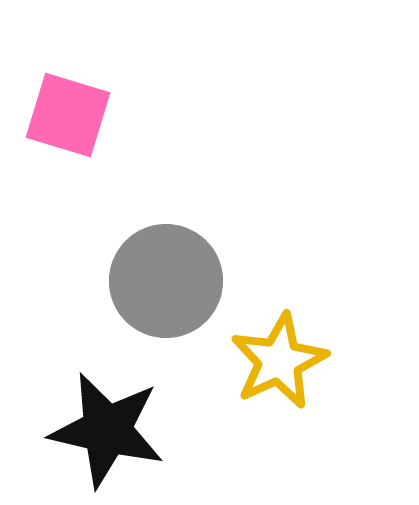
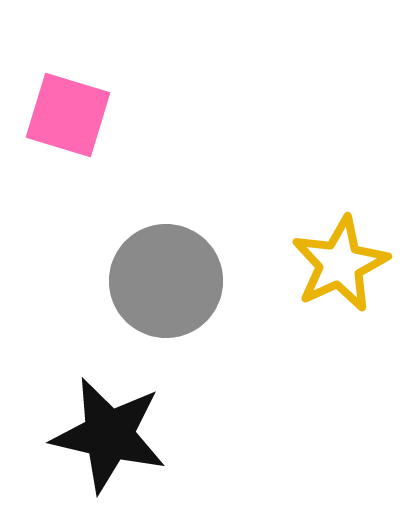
yellow star: moved 61 px right, 97 px up
black star: moved 2 px right, 5 px down
